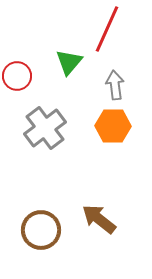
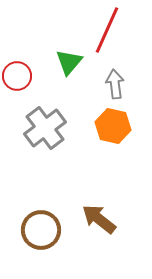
red line: moved 1 px down
gray arrow: moved 1 px up
orange hexagon: rotated 12 degrees clockwise
